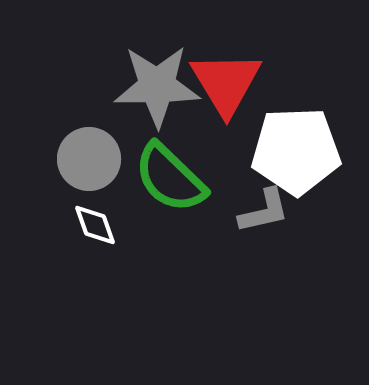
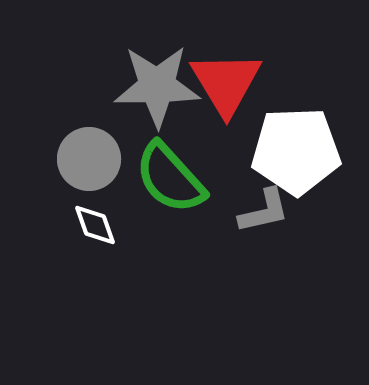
green semicircle: rotated 4 degrees clockwise
